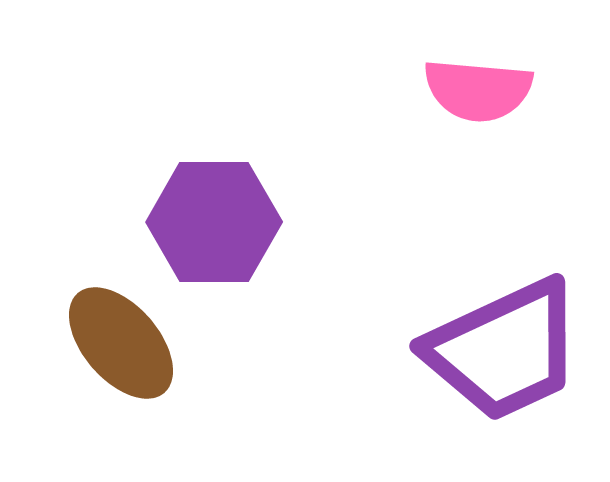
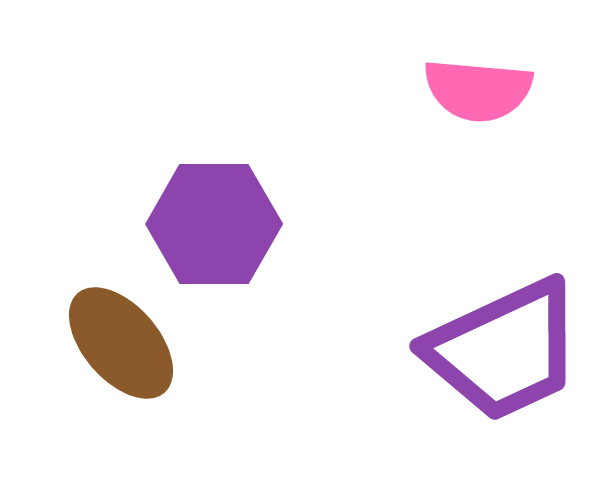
purple hexagon: moved 2 px down
